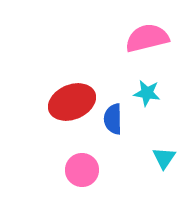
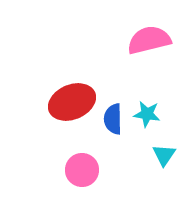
pink semicircle: moved 2 px right, 2 px down
cyan star: moved 21 px down
cyan triangle: moved 3 px up
